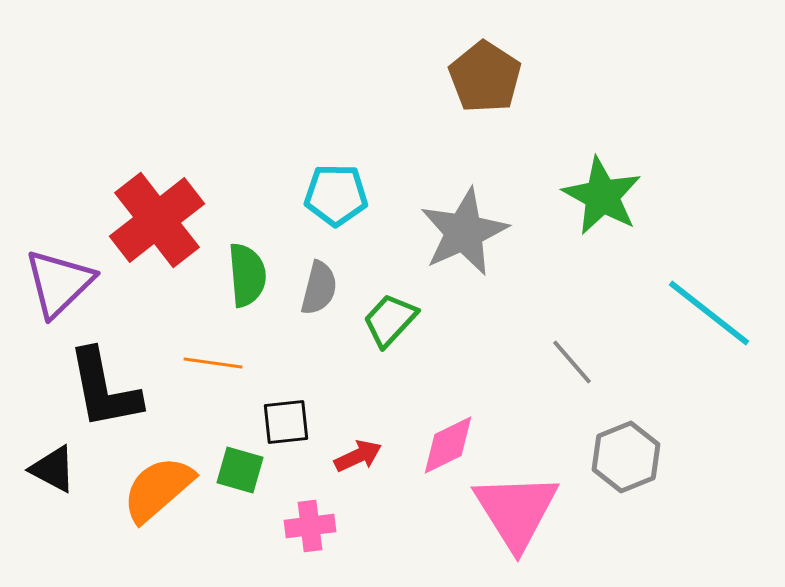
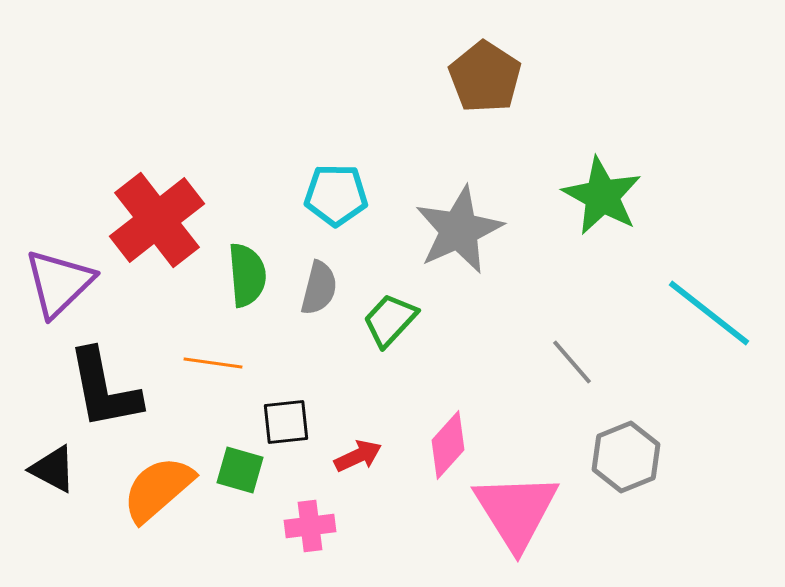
gray star: moved 5 px left, 2 px up
pink diamond: rotated 22 degrees counterclockwise
